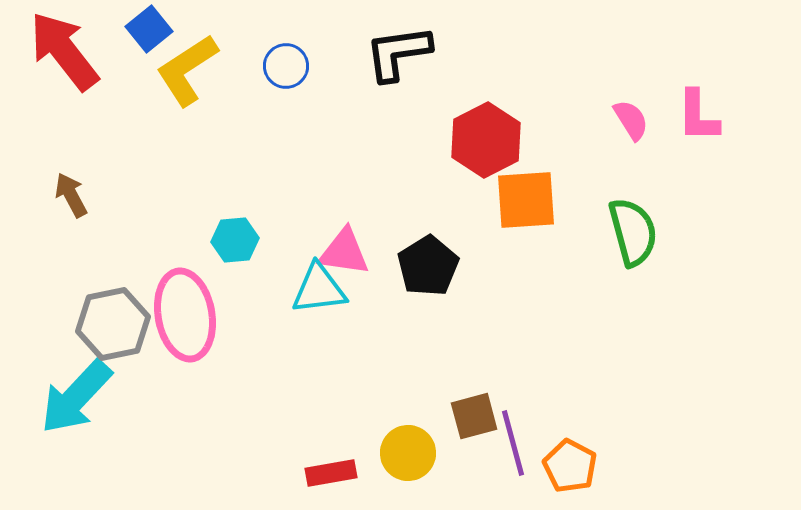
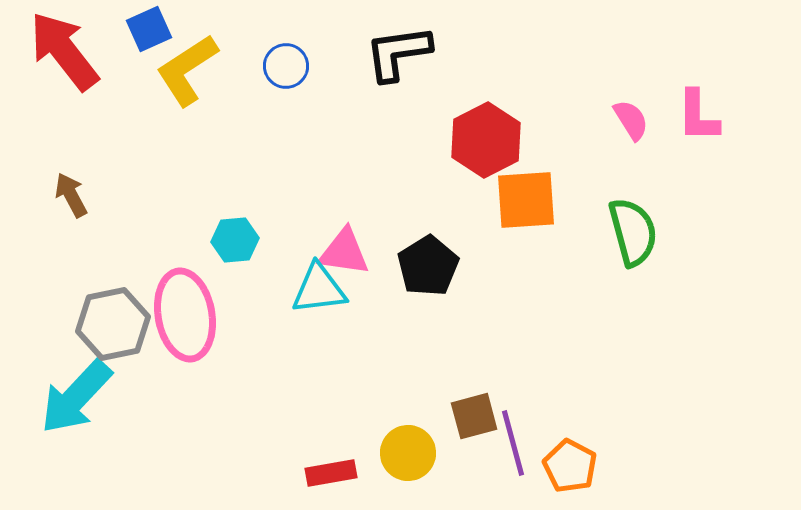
blue square: rotated 15 degrees clockwise
